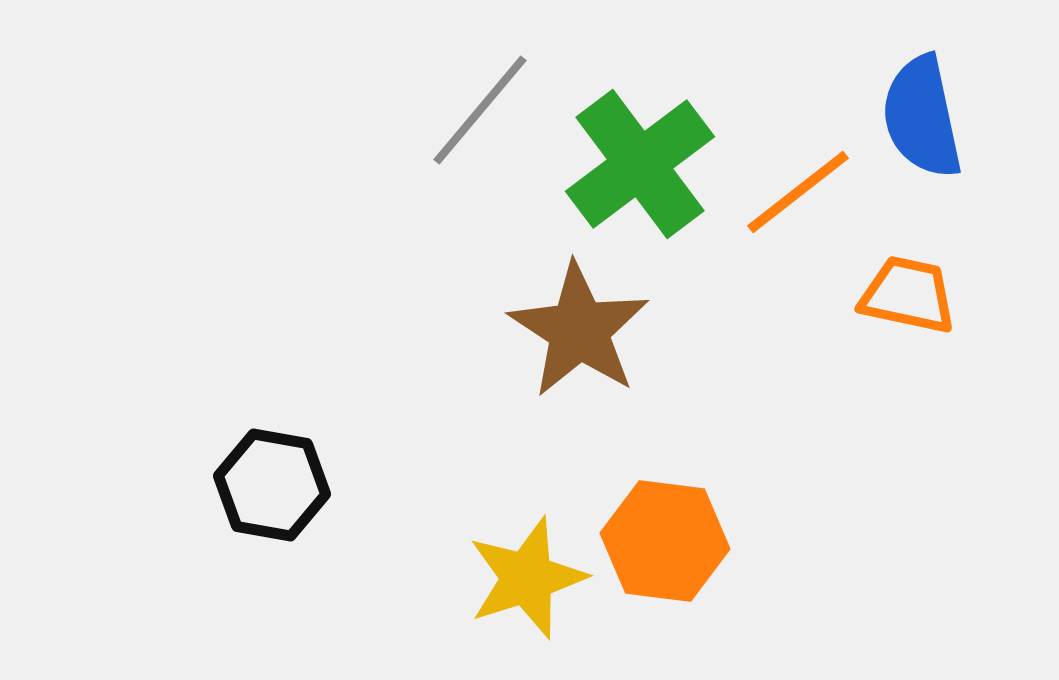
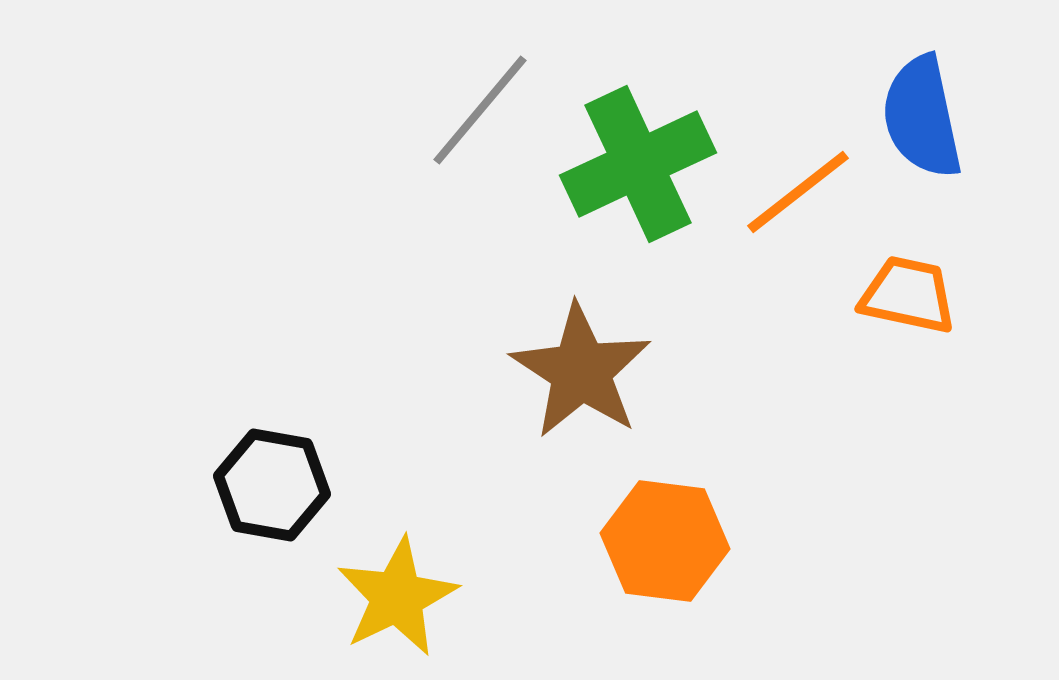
green cross: moved 2 px left; rotated 12 degrees clockwise
brown star: moved 2 px right, 41 px down
yellow star: moved 130 px left, 19 px down; rotated 8 degrees counterclockwise
